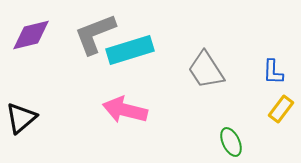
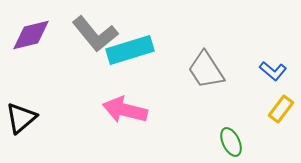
gray L-shape: rotated 108 degrees counterclockwise
blue L-shape: moved 1 px up; rotated 52 degrees counterclockwise
